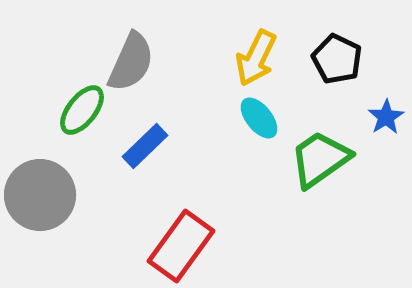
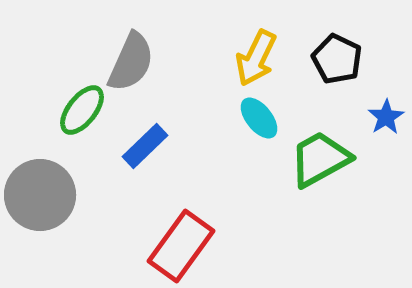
green trapezoid: rotated 6 degrees clockwise
